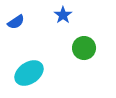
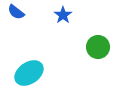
blue semicircle: moved 10 px up; rotated 72 degrees clockwise
green circle: moved 14 px right, 1 px up
